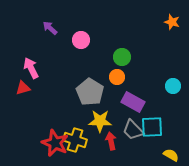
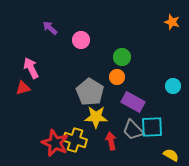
yellow star: moved 4 px left, 4 px up
